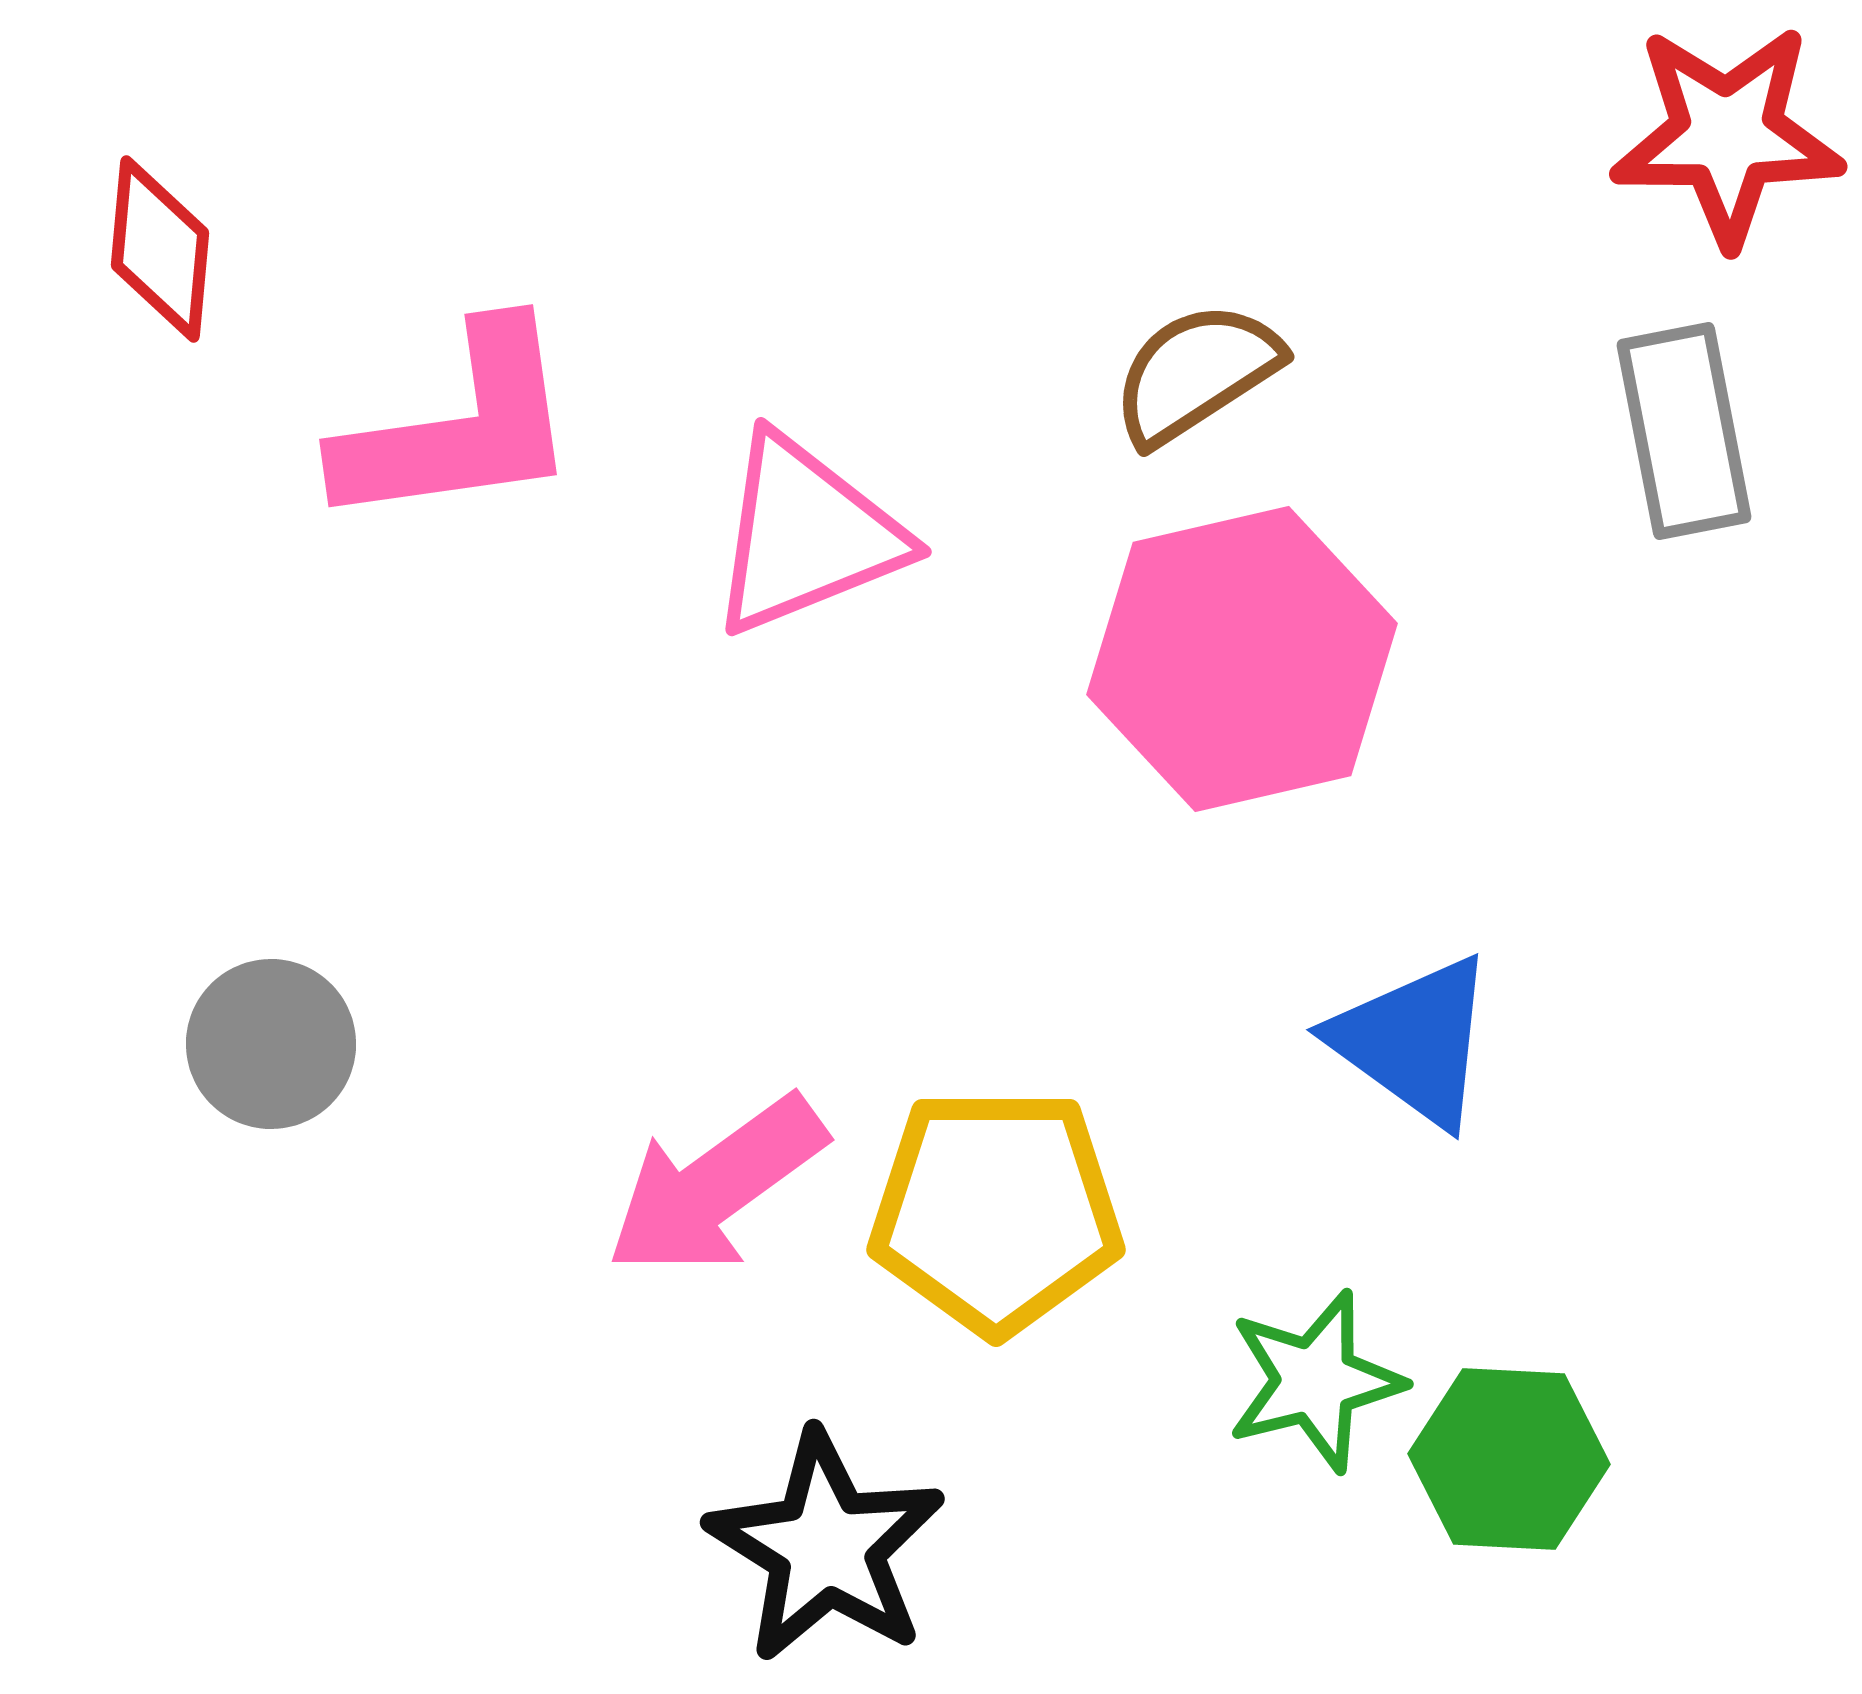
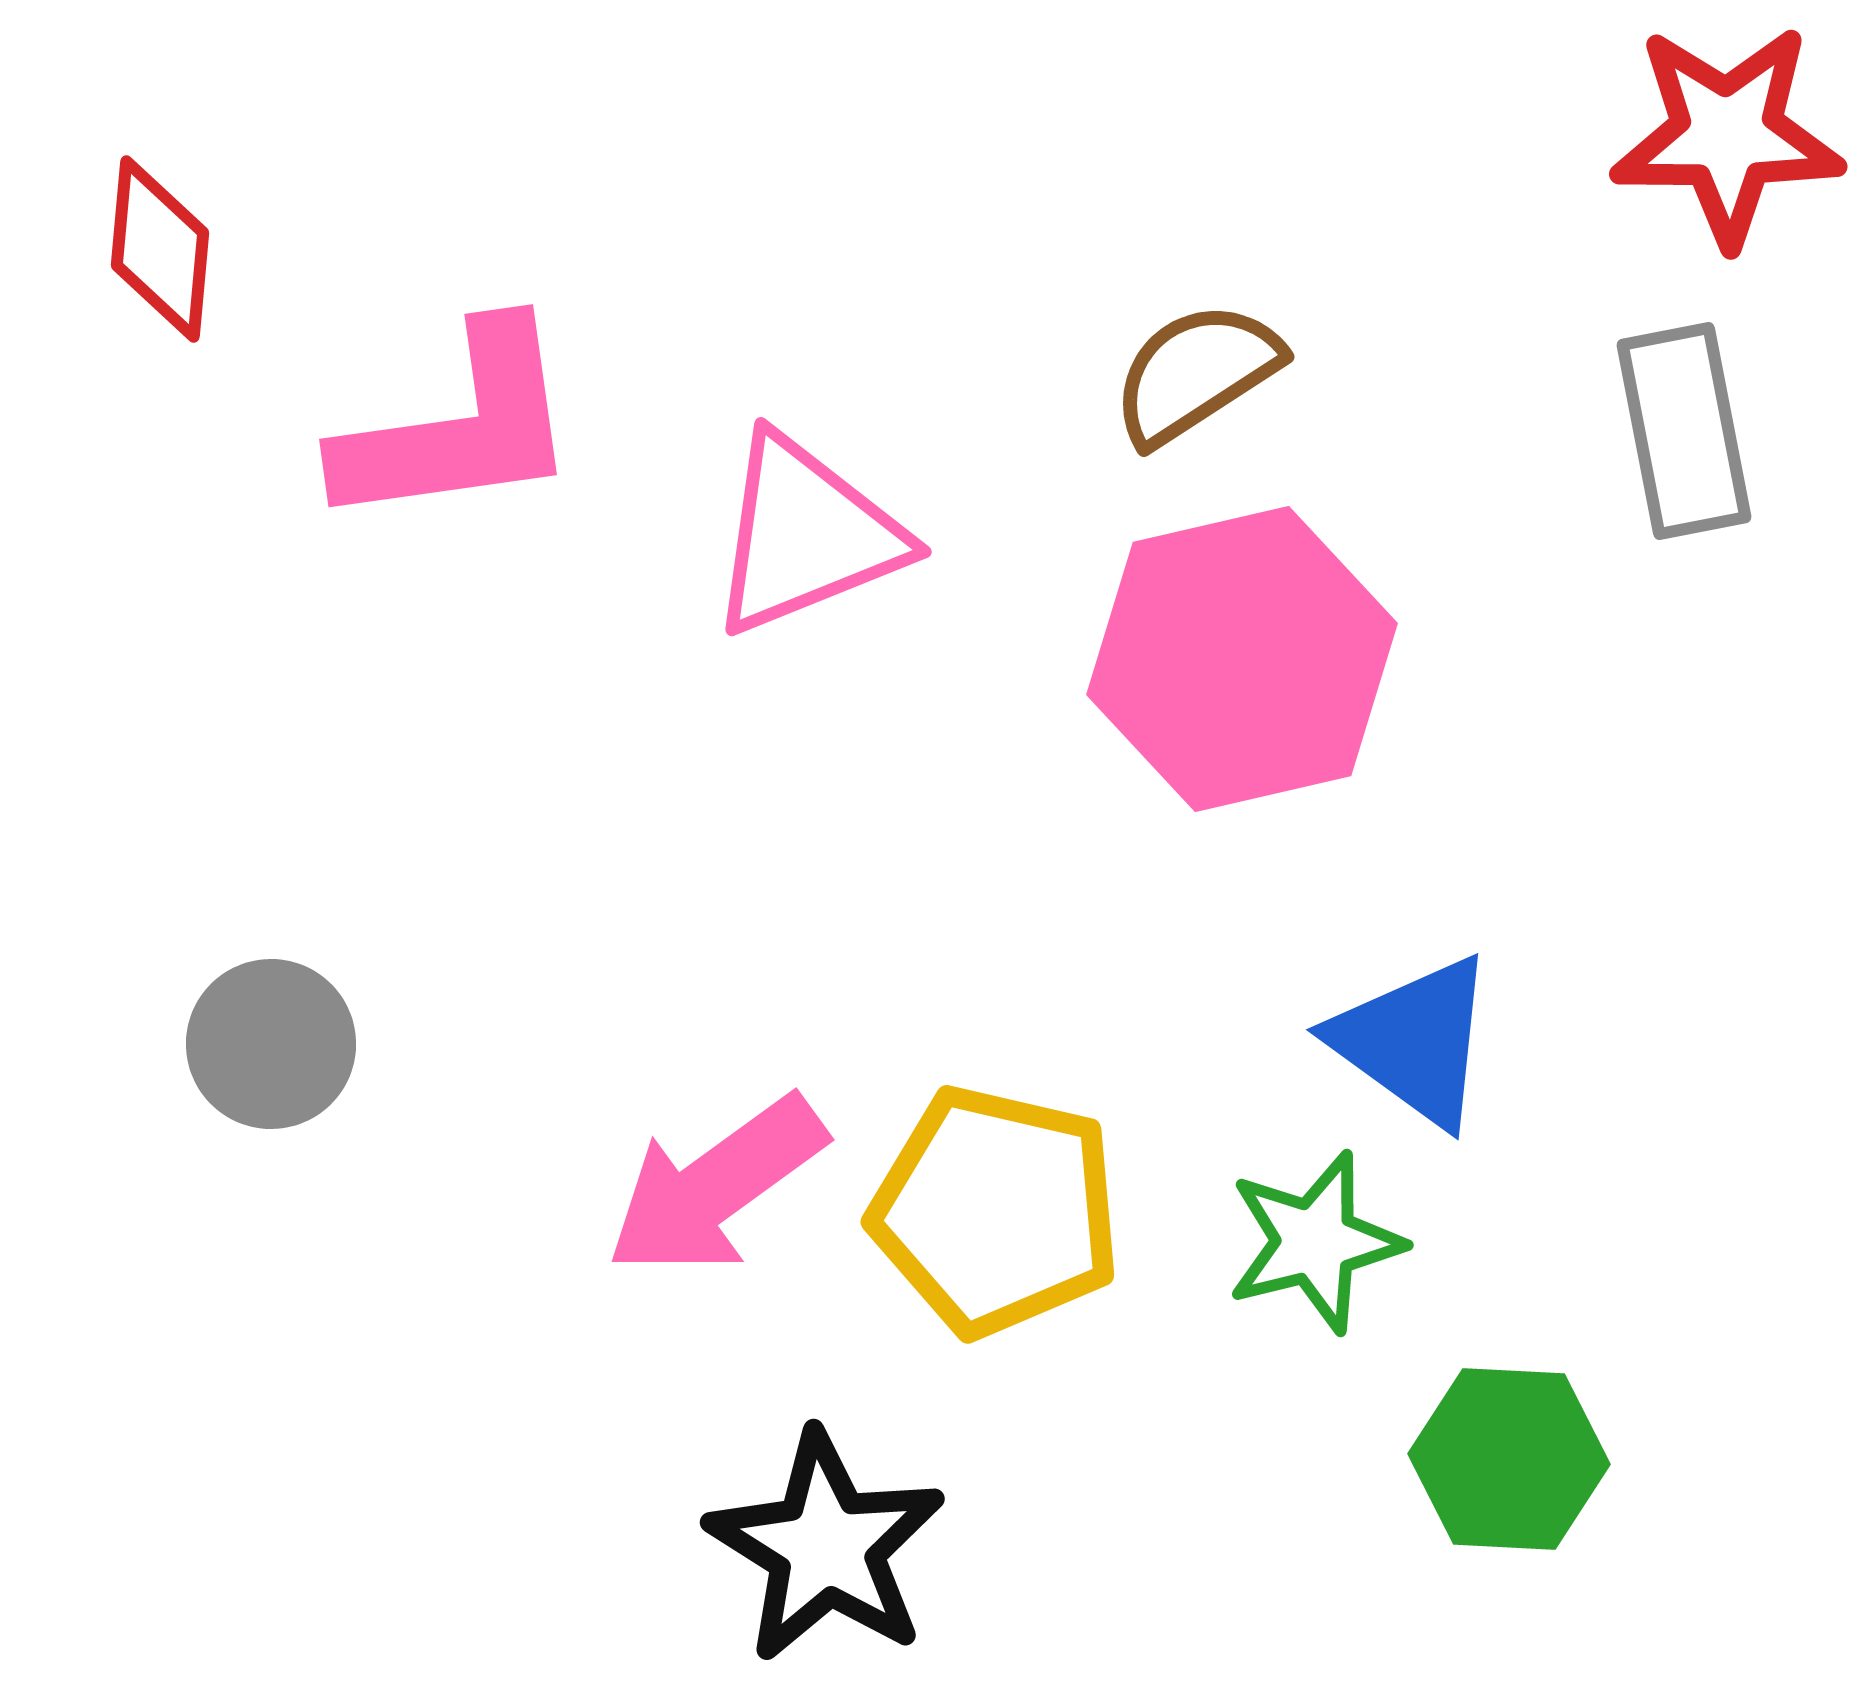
yellow pentagon: rotated 13 degrees clockwise
green star: moved 139 px up
